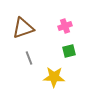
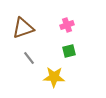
pink cross: moved 2 px right, 1 px up
gray line: rotated 16 degrees counterclockwise
